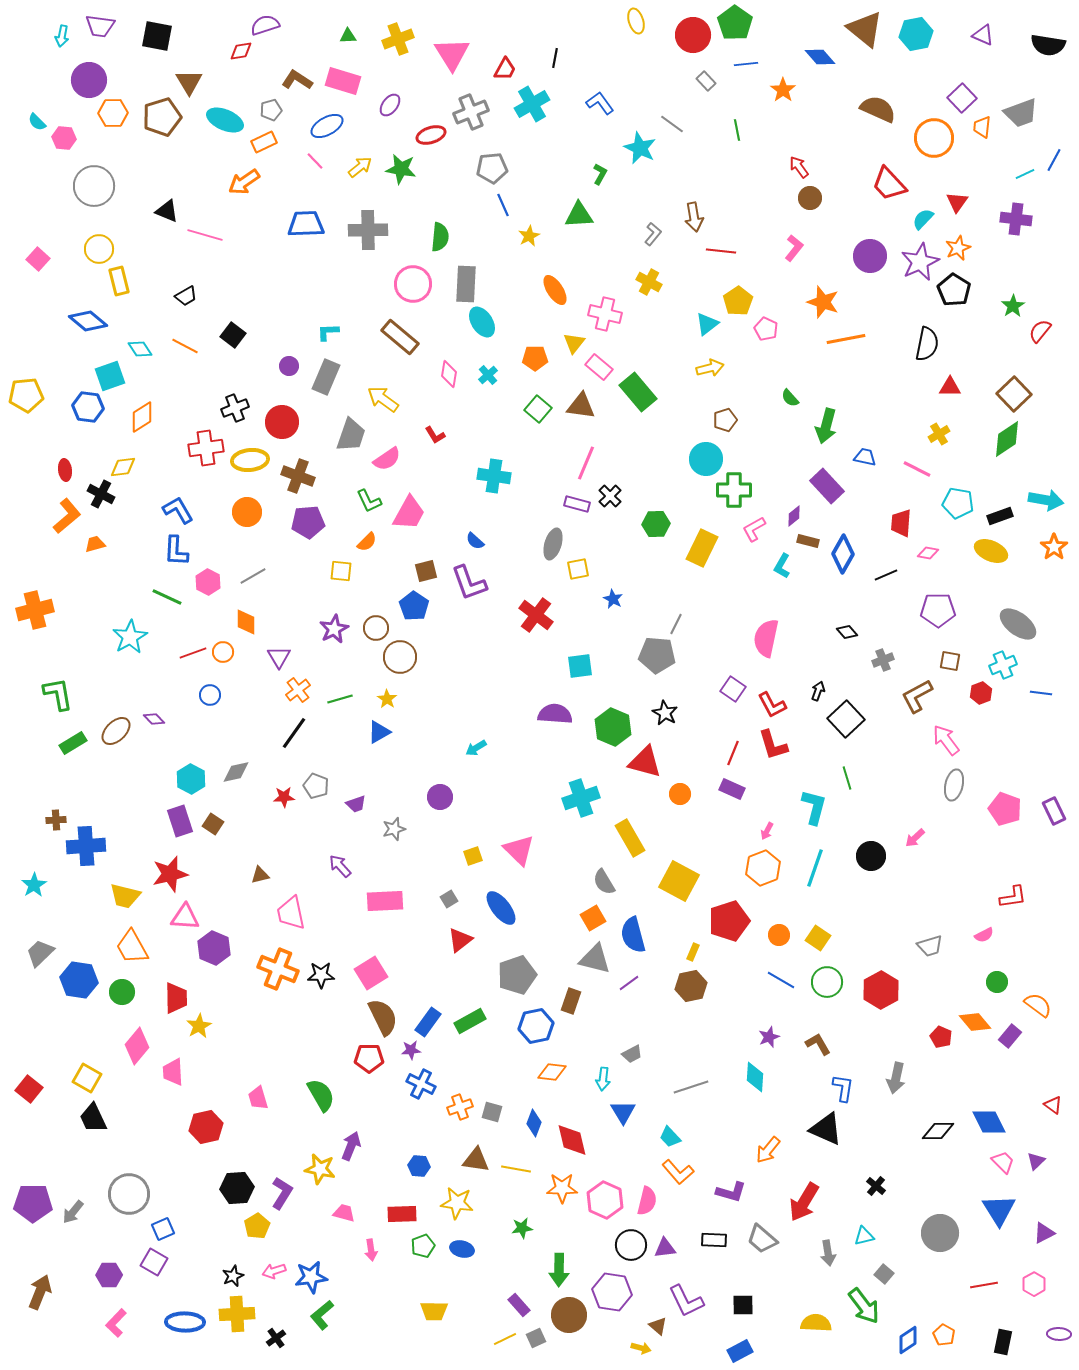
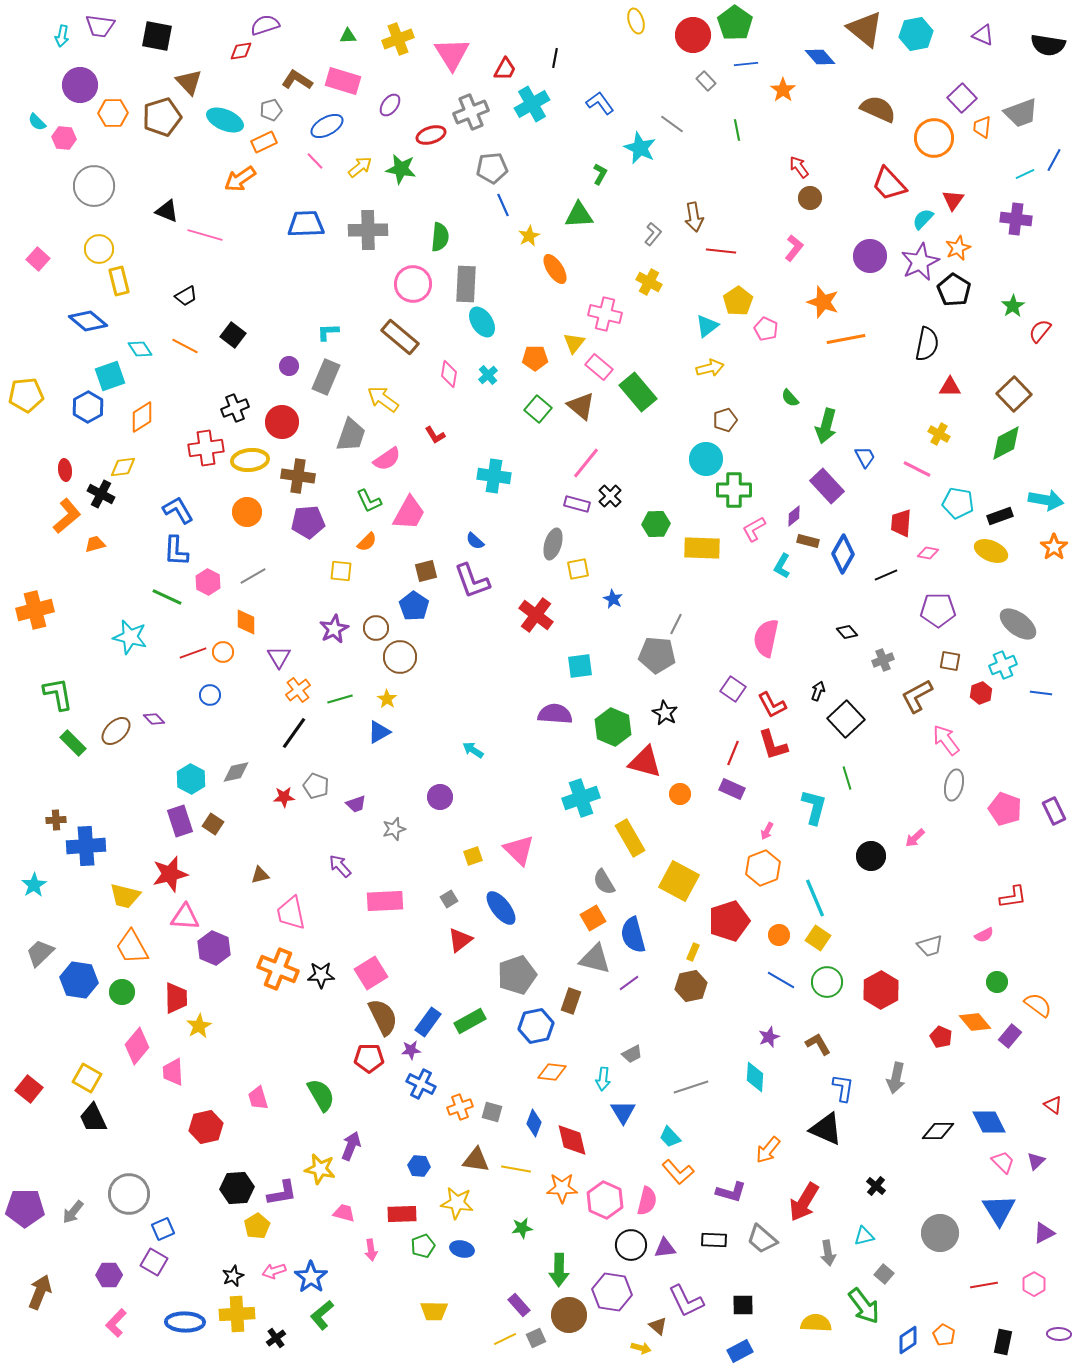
purple circle at (89, 80): moved 9 px left, 5 px down
brown triangle at (189, 82): rotated 12 degrees counterclockwise
orange arrow at (244, 182): moved 4 px left, 3 px up
red triangle at (957, 202): moved 4 px left, 2 px up
orange ellipse at (555, 290): moved 21 px up
cyan triangle at (707, 324): moved 2 px down
brown triangle at (581, 406): rotated 32 degrees clockwise
blue hexagon at (88, 407): rotated 24 degrees clockwise
yellow cross at (939, 434): rotated 30 degrees counterclockwise
green diamond at (1007, 439): moved 1 px left, 4 px down; rotated 6 degrees clockwise
blue trapezoid at (865, 457): rotated 50 degrees clockwise
pink line at (586, 463): rotated 16 degrees clockwise
brown cross at (298, 476): rotated 12 degrees counterclockwise
yellow rectangle at (702, 548): rotated 66 degrees clockwise
purple L-shape at (469, 583): moved 3 px right, 2 px up
cyan star at (130, 637): rotated 28 degrees counterclockwise
green rectangle at (73, 743): rotated 76 degrees clockwise
cyan arrow at (476, 748): moved 3 px left, 2 px down; rotated 65 degrees clockwise
cyan line at (815, 868): moved 30 px down; rotated 42 degrees counterclockwise
purple L-shape at (282, 1193): rotated 48 degrees clockwise
purple pentagon at (33, 1203): moved 8 px left, 5 px down
blue star at (311, 1277): rotated 28 degrees counterclockwise
